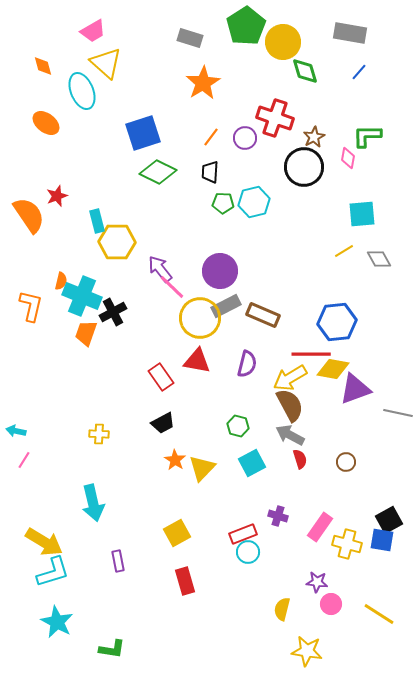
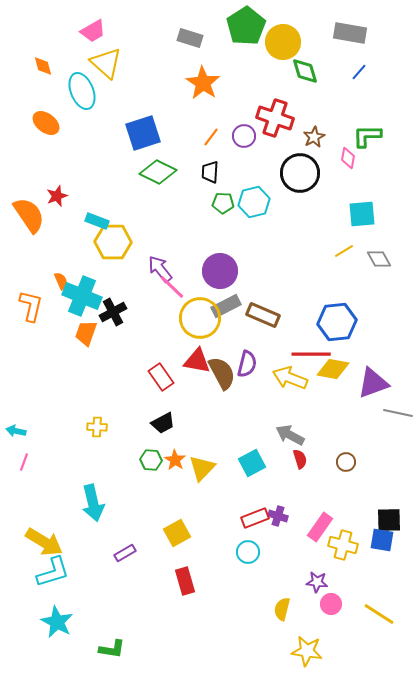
orange star at (203, 83): rotated 8 degrees counterclockwise
purple circle at (245, 138): moved 1 px left, 2 px up
black circle at (304, 167): moved 4 px left, 6 px down
cyan rectangle at (97, 221): rotated 55 degrees counterclockwise
yellow hexagon at (117, 242): moved 4 px left
orange semicircle at (61, 281): rotated 36 degrees counterclockwise
yellow arrow at (290, 378): rotated 52 degrees clockwise
purple triangle at (355, 389): moved 18 px right, 6 px up
brown semicircle at (290, 405): moved 68 px left, 32 px up
green hexagon at (238, 426): moved 87 px left, 34 px down; rotated 10 degrees counterclockwise
yellow cross at (99, 434): moved 2 px left, 7 px up
pink line at (24, 460): moved 2 px down; rotated 12 degrees counterclockwise
black square at (389, 520): rotated 28 degrees clockwise
red rectangle at (243, 534): moved 12 px right, 16 px up
yellow cross at (347, 544): moved 4 px left, 1 px down
purple rectangle at (118, 561): moved 7 px right, 8 px up; rotated 70 degrees clockwise
